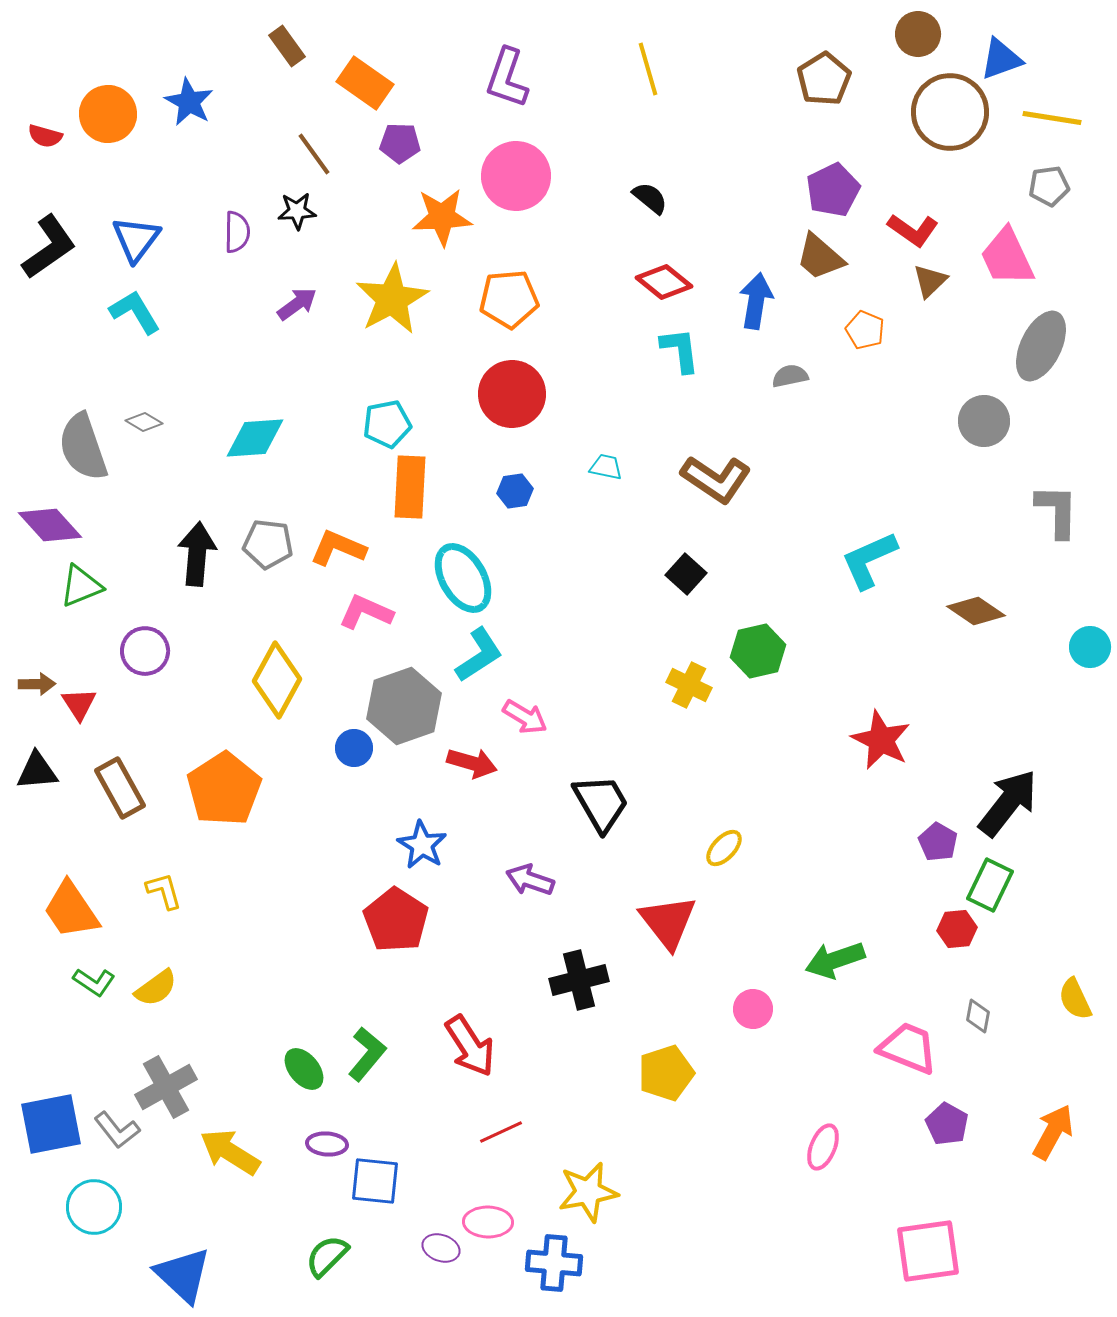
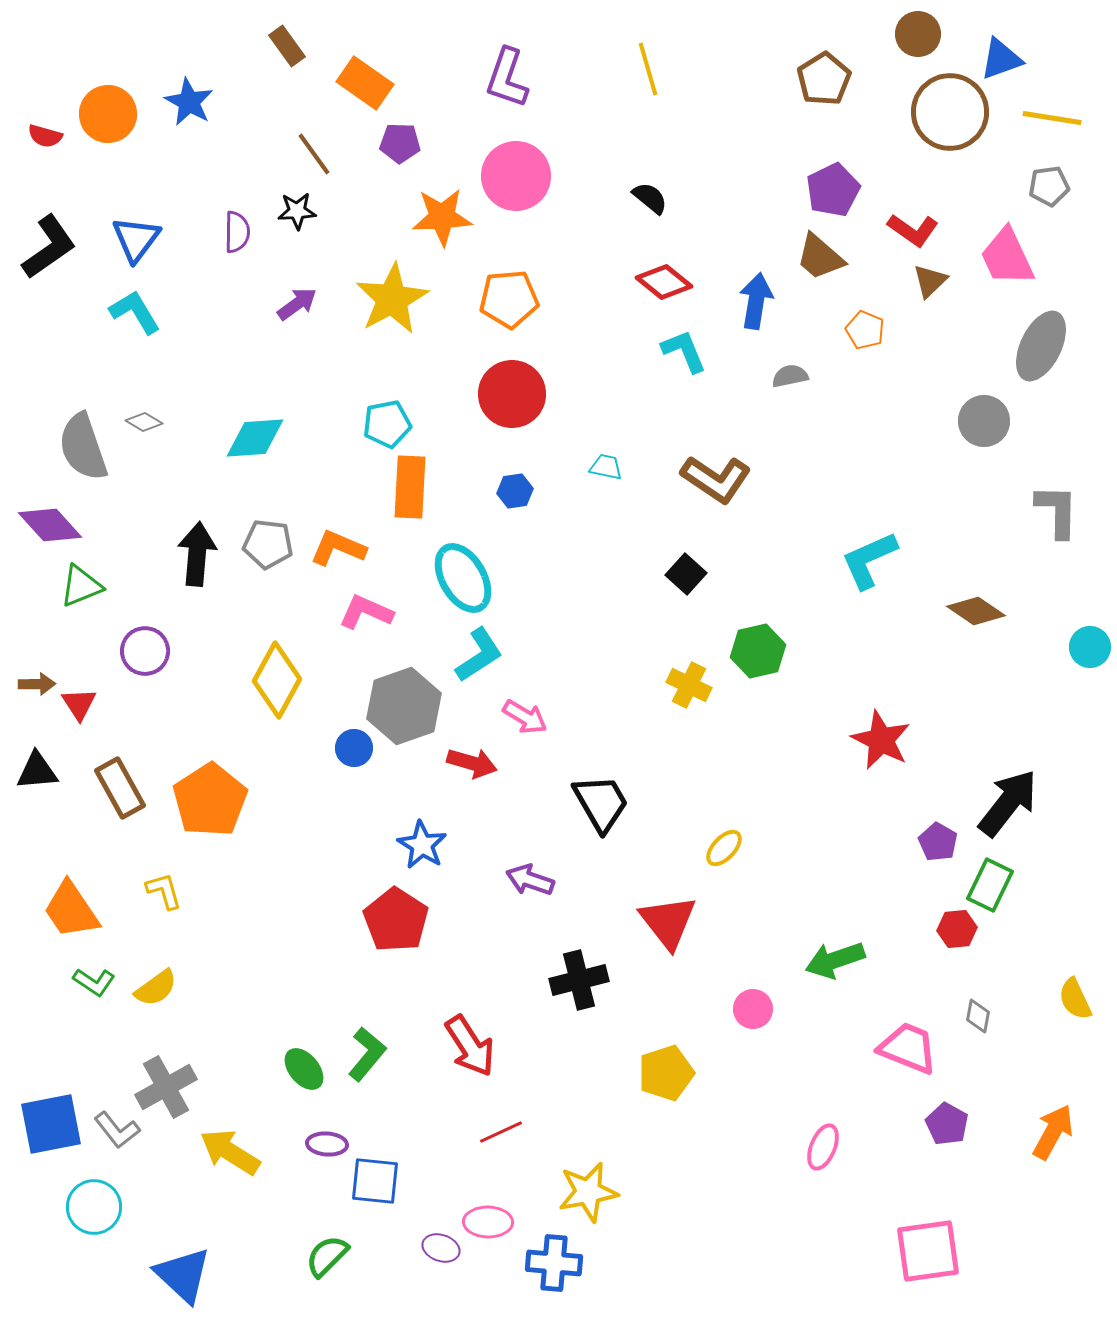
cyan L-shape at (680, 350): moved 4 px right, 1 px down; rotated 15 degrees counterclockwise
orange pentagon at (224, 789): moved 14 px left, 11 px down
